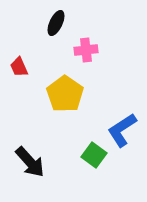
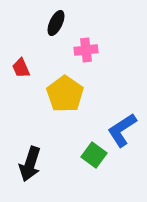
red trapezoid: moved 2 px right, 1 px down
black arrow: moved 2 px down; rotated 60 degrees clockwise
